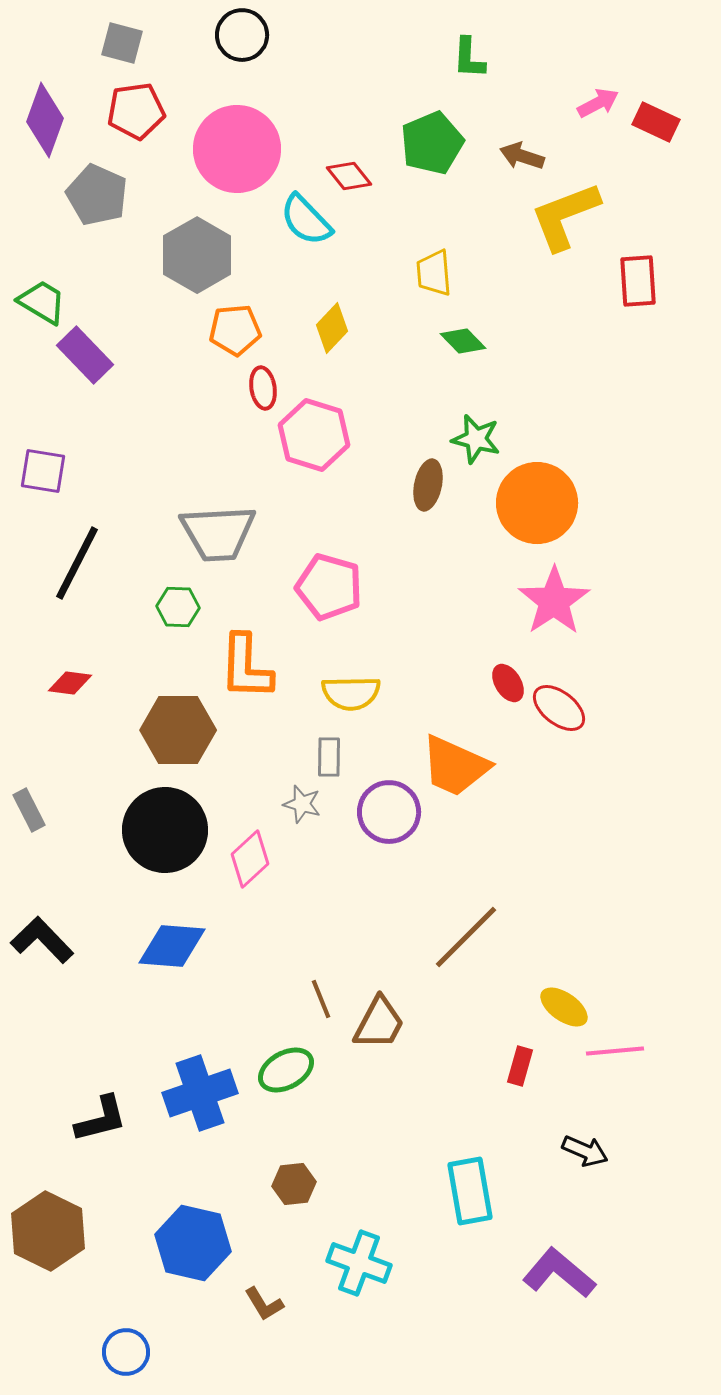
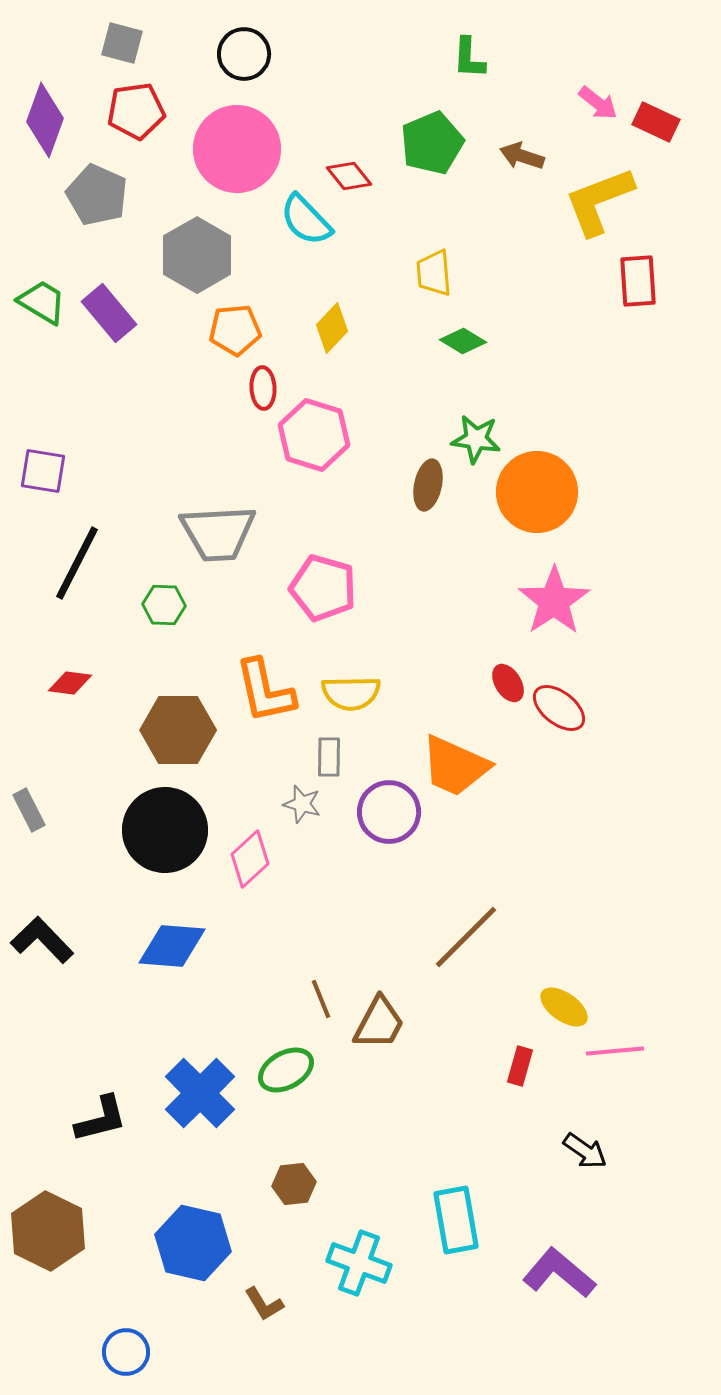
black circle at (242, 35): moved 2 px right, 19 px down
pink arrow at (598, 103): rotated 66 degrees clockwise
yellow L-shape at (565, 216): moved 34 px right, 15 px up
green diamond at (463, 341): rotated 15 degrees counterclockwise
purple rectangle at (85, 355): moved 24 px right, 42 px up; rotated 4 degrees clockwise
red ellipse at (263, 388): rotated 6 degrees clockwise
green star at (476, 439): rotated 6 degrees counterclockwise
orange circle at (537, 503): moved 11 px up
pink pentagon at (329, 587): moved 6 px left, 1 px down
green hexagon at (178, 607): moved 14 px left, 2 px up
orange L-shape at (246, 667): moved 19 px right, 24 px down; rotated 14 degrees counterclockwise
blue cross at (200, 1093): rotated 26 degrees counterclockwise
black arrow at (585, 1151): rotated 12 degrees clockwise
cyan rectangle at (470, 1191): moved 14 px left, 29 px down
